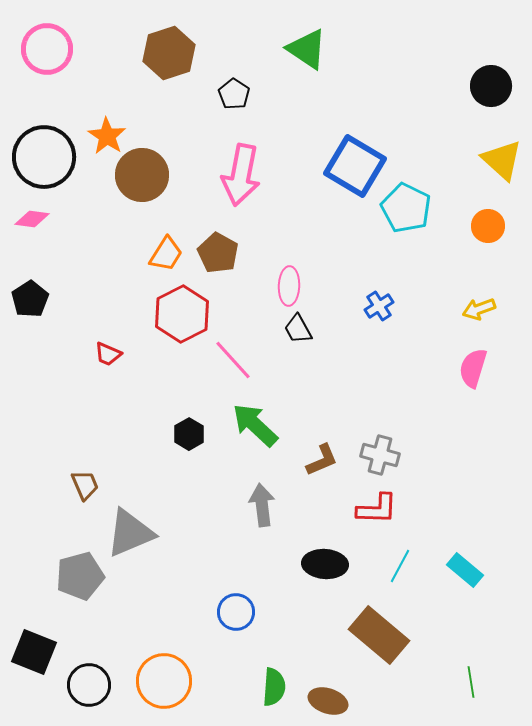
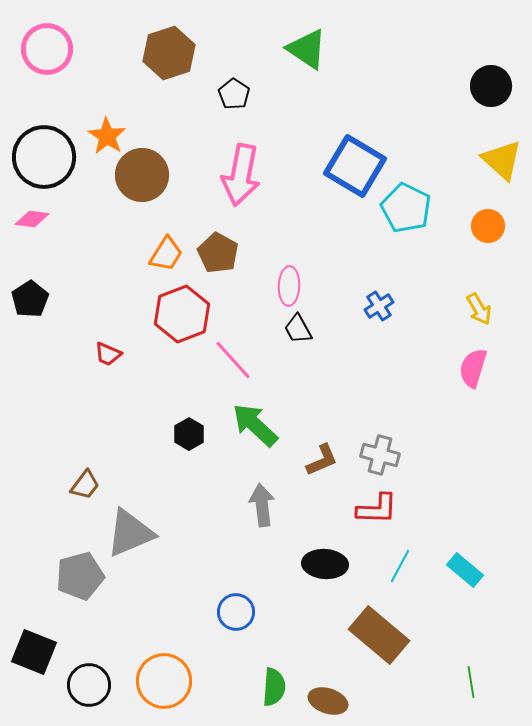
yellow arrow at (479, 309): rotated 100 degrees counterclockwise
red hexagon at (182, 314): rotated 6 degrees clockwise
brown trapezoid at (85, 485): rotated 60 degrees clockwise
